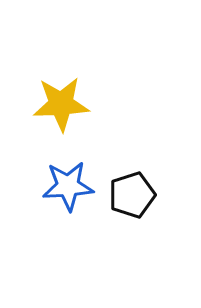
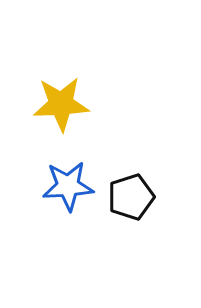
black pentagon: moved 1 px left, 2 px down
